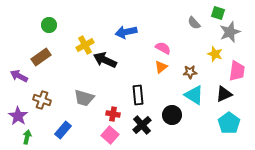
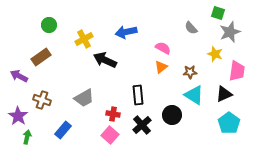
gray semicircle: moved 3 px left, 5 px down
yellow cross: moved 1 px left, 6 px up
gray trapezoid: rotated 45 degrees counterclockwise
